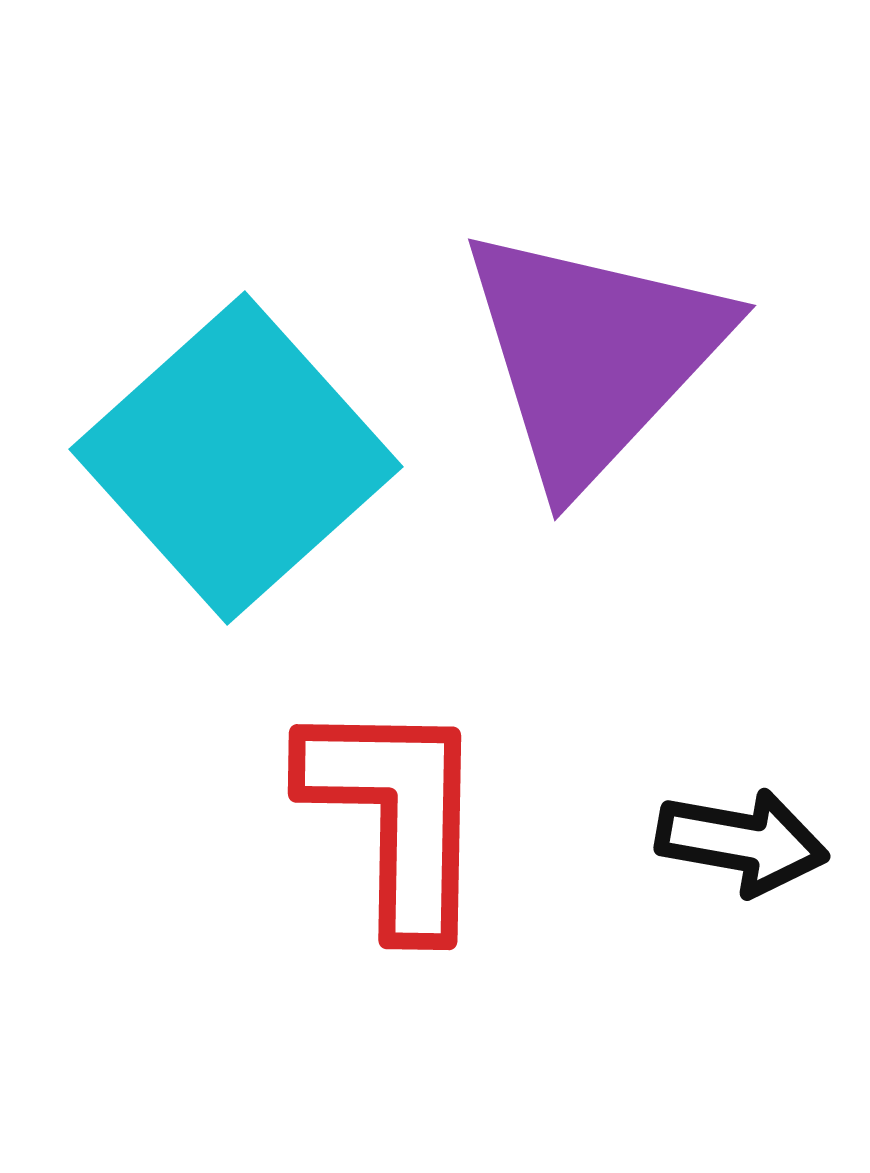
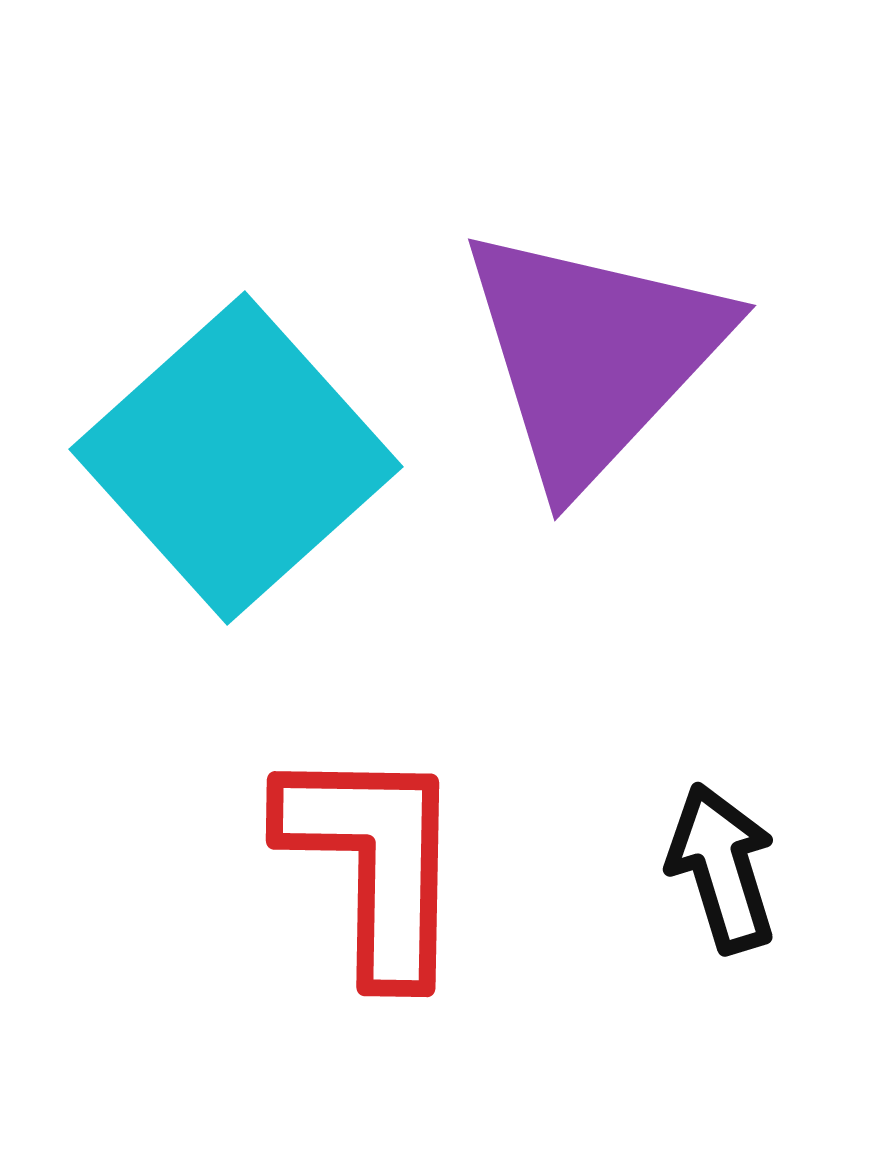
red L-shape: moved 22 px left, 47 px down
black arrow: moved 20 px left, 26 px down; rotated 117 degrees counterclockwise
